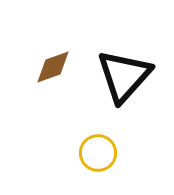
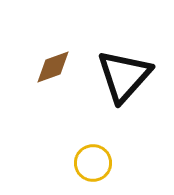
yellow circle: moved 5 px left, 10 px down
